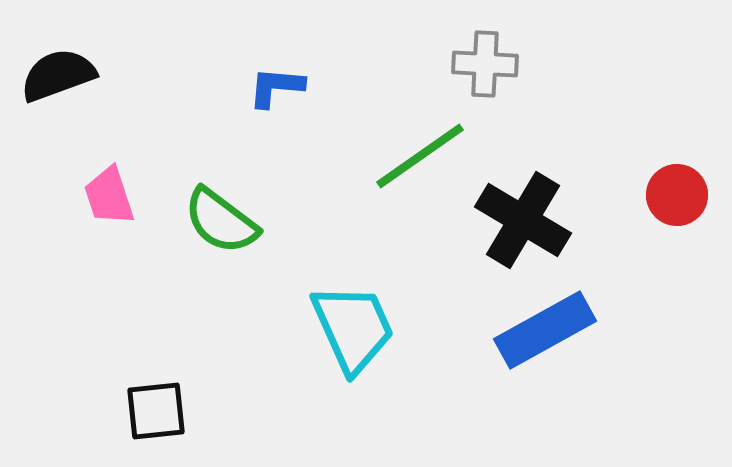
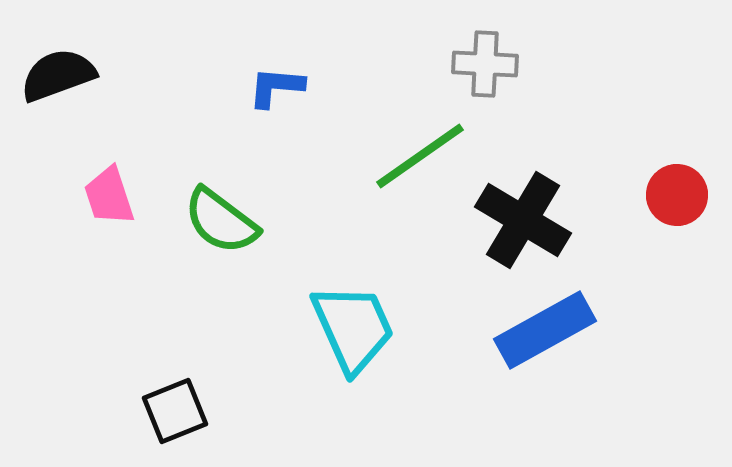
black square: moved 19 px right; rotated 16 degrees counterclockwise
